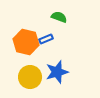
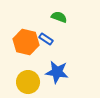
blue rectangle: rotated 56 degrees clockwise
blue star: rotated 25 degrees clockwise
yellow circle: moved 2 px left, 5 px down
